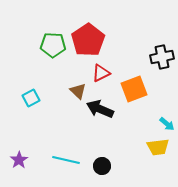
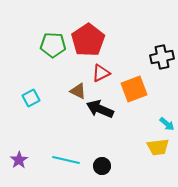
brown triangle: rotated 18 degrees counterclockwise
